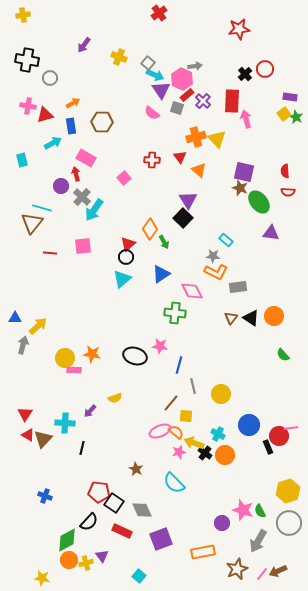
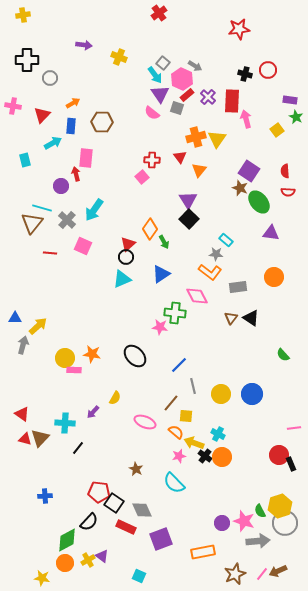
purple arrow at (84, 45): rotated 119 degrees counterclockwise
black cross at (27, 60): rotated 10 degrees counterclockwise
gray square at (148, 63): moved 15 px right
gray arrow at (195, 66): rotated 40 degrees clockwise
red circle at (265, 69): moved 3 px right, 1 px down
black cross at (245, 74): rotated 32 degrees counterclockwise
cyan arrow at (155, 75): rotated 30 degrees clockwise
purple triangle at (161, 90): moved 1 px left, 4 px down
purple rectangle at (290, 97): moved 3 px down
purple cross at (203, 101): moved 5 px right, 4 px up
pink cross at (28, 106): moved 15 px left
yellow square at (284, 114): moved 7 px left, 16 px down
red triangle at (45, 115): moved 3 px left; rotated 30 degrees counterclockwise
blue rectangle at (71, 126): rotated 14 degrees clockwise
yellow triangle at (217, 139): rotated 18 degrees clockwise
pink rectangle at (86, 158): rotated 66 degrees clockwise
cyan rectangle at (22, 160): moved 3 px right
orange triangle at (199, 170): rotated 28 degrees clockwise
purple square at (244, 172): moved 5 px right, 1 px up; rotated 20 degrees clockwise
pink square at (124, 178): moved 18 px right, 1 px up
gray cross at (82, 197): moved 15 px left, 23 px down
black square at (183, 218): moved 6 px right, 1 px down
pink square at (83, 246): rotated 30 degrees clockwise
gray star at (213, 256): moved 3 px right, 2 px up
orange L-shape at (216, 272): moved 6 px left; rotated 10 degrees clockwise
cyan triangle at (122, 279): rotated 18 degrees clockwise
pink diamond at (192, 291): moved 5 px right, 5 px down
orange circle at (274, 316): moved 39 px up
pink star at (160, 346): moved 19 px up
black ellipse at (135, 356): rotated 30 degrees clockwise
blue line at (179, 365): rotated 30 degrees clockwise
yellow semicircle at (115, 398): rotated 40 degrees counterclockwise
purple arrow at (90, 411): moved 3 px right, 1 px down
red triangle at (25, 414): moved 3 px left; rotated 28 degrees counterclockwise
blue circle at (249, 425): moved 3 px right, 31 px up
pink line at (291, 428): moved 3 px right
pink ellipse at (160, 431): moved 15 px left, 9 px up; rotated 45 degrees clockwise
red triangle at (28, 435): moved 3 px left, 4 px down; rotated 16 degrees counterclockwise
red circle at (279, 436): moved 19 px down
brown triangle at (43, 439): moved 3 px left, 1 px up
black rectangle at (268, 447): moved 23 px right, 17 px down
black line at (82, 448): moved 4 px left; rotated 24 degrees clockwise
pink star at (179, 452): moved 4 px down
black cross at (205, 453): moved 3 px down
orange circle at (225, 455): moved 3 px left, 2 px down
yellow hexagon at (288, 491): moved 8 px left, 15 px down
blue cross at (45, 496): rotated 24 degrees counterclockwise
pink star at (243, 510): moved 1 px right, 11 px down
gray circle at (289, 523): moved 4 px left
red rectangle at (122, 531): moved 4 px right, 4 px up
gray arrow at (258, 541): rotated 125 degrees counterclockwise
purple triangle at (102, 556): rotated 16 degrees counterclockwise
orange circle at (69, 560): moved 4 px left, 3 px down
yellow cross at (86, 563): moved 2 px right, 3 px up; rotated 16 degrees counterclockwise
brown star at (237, 569): moved 2 px left, 5 px down
cyan square at (139, 576): rotated 16 degrees counterclockwise
